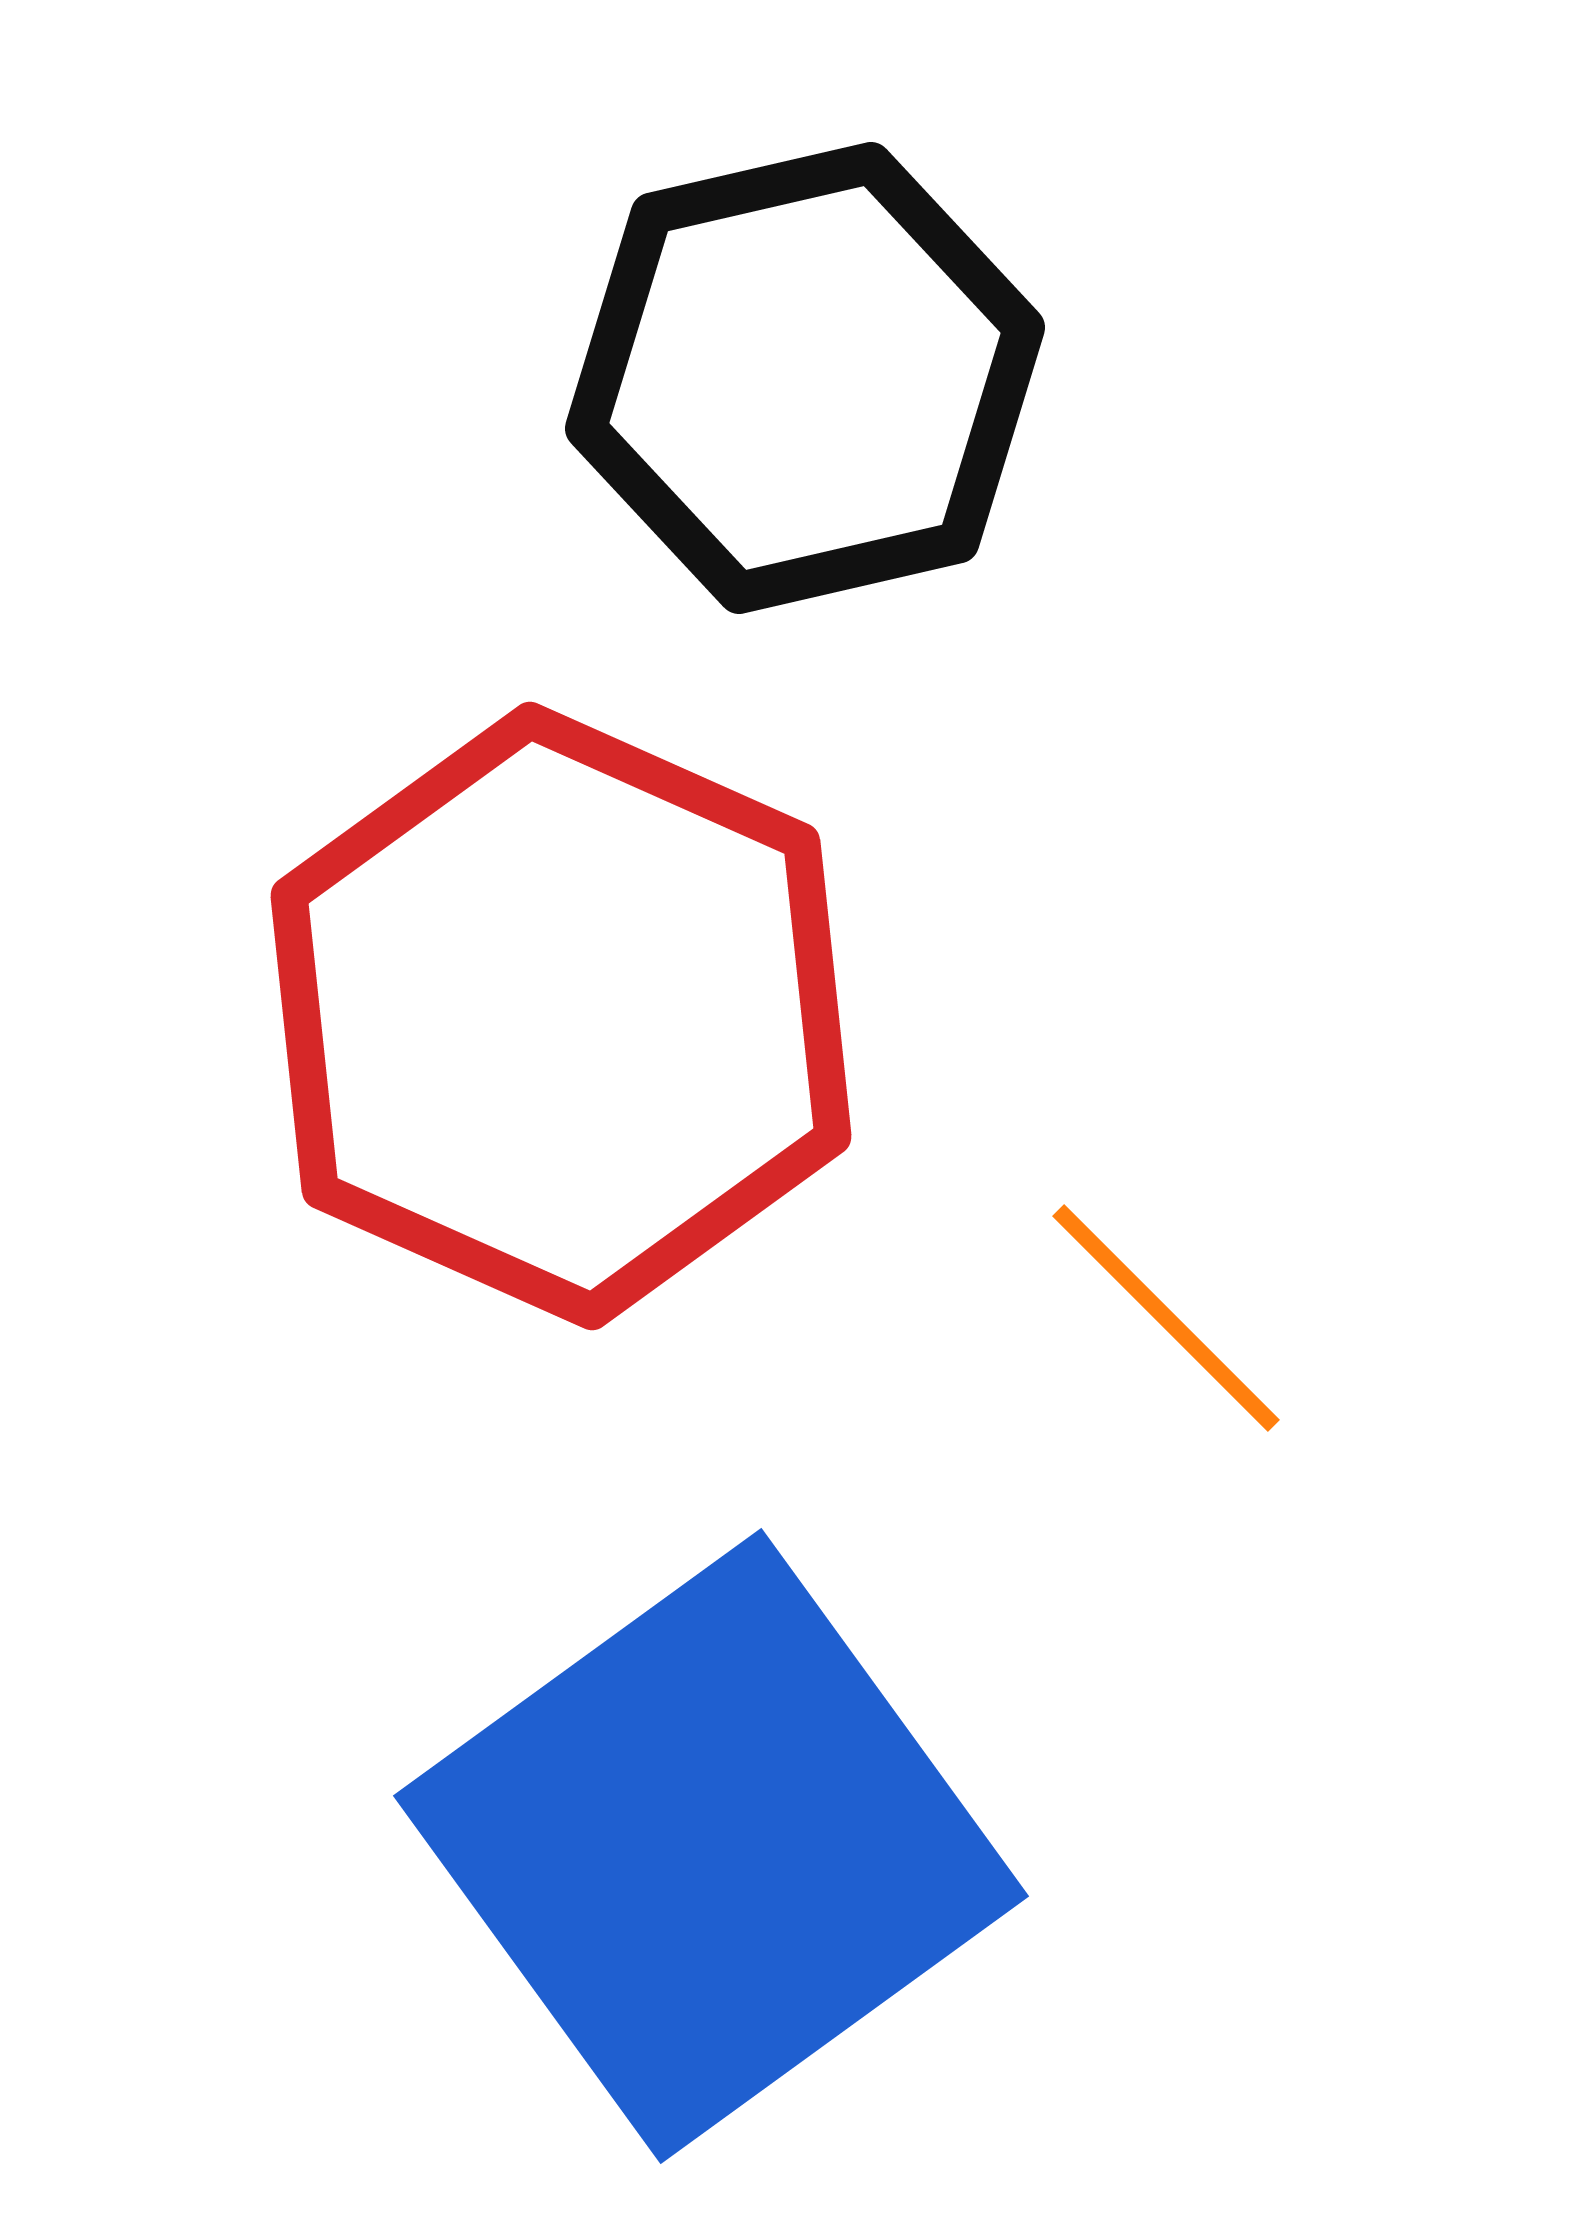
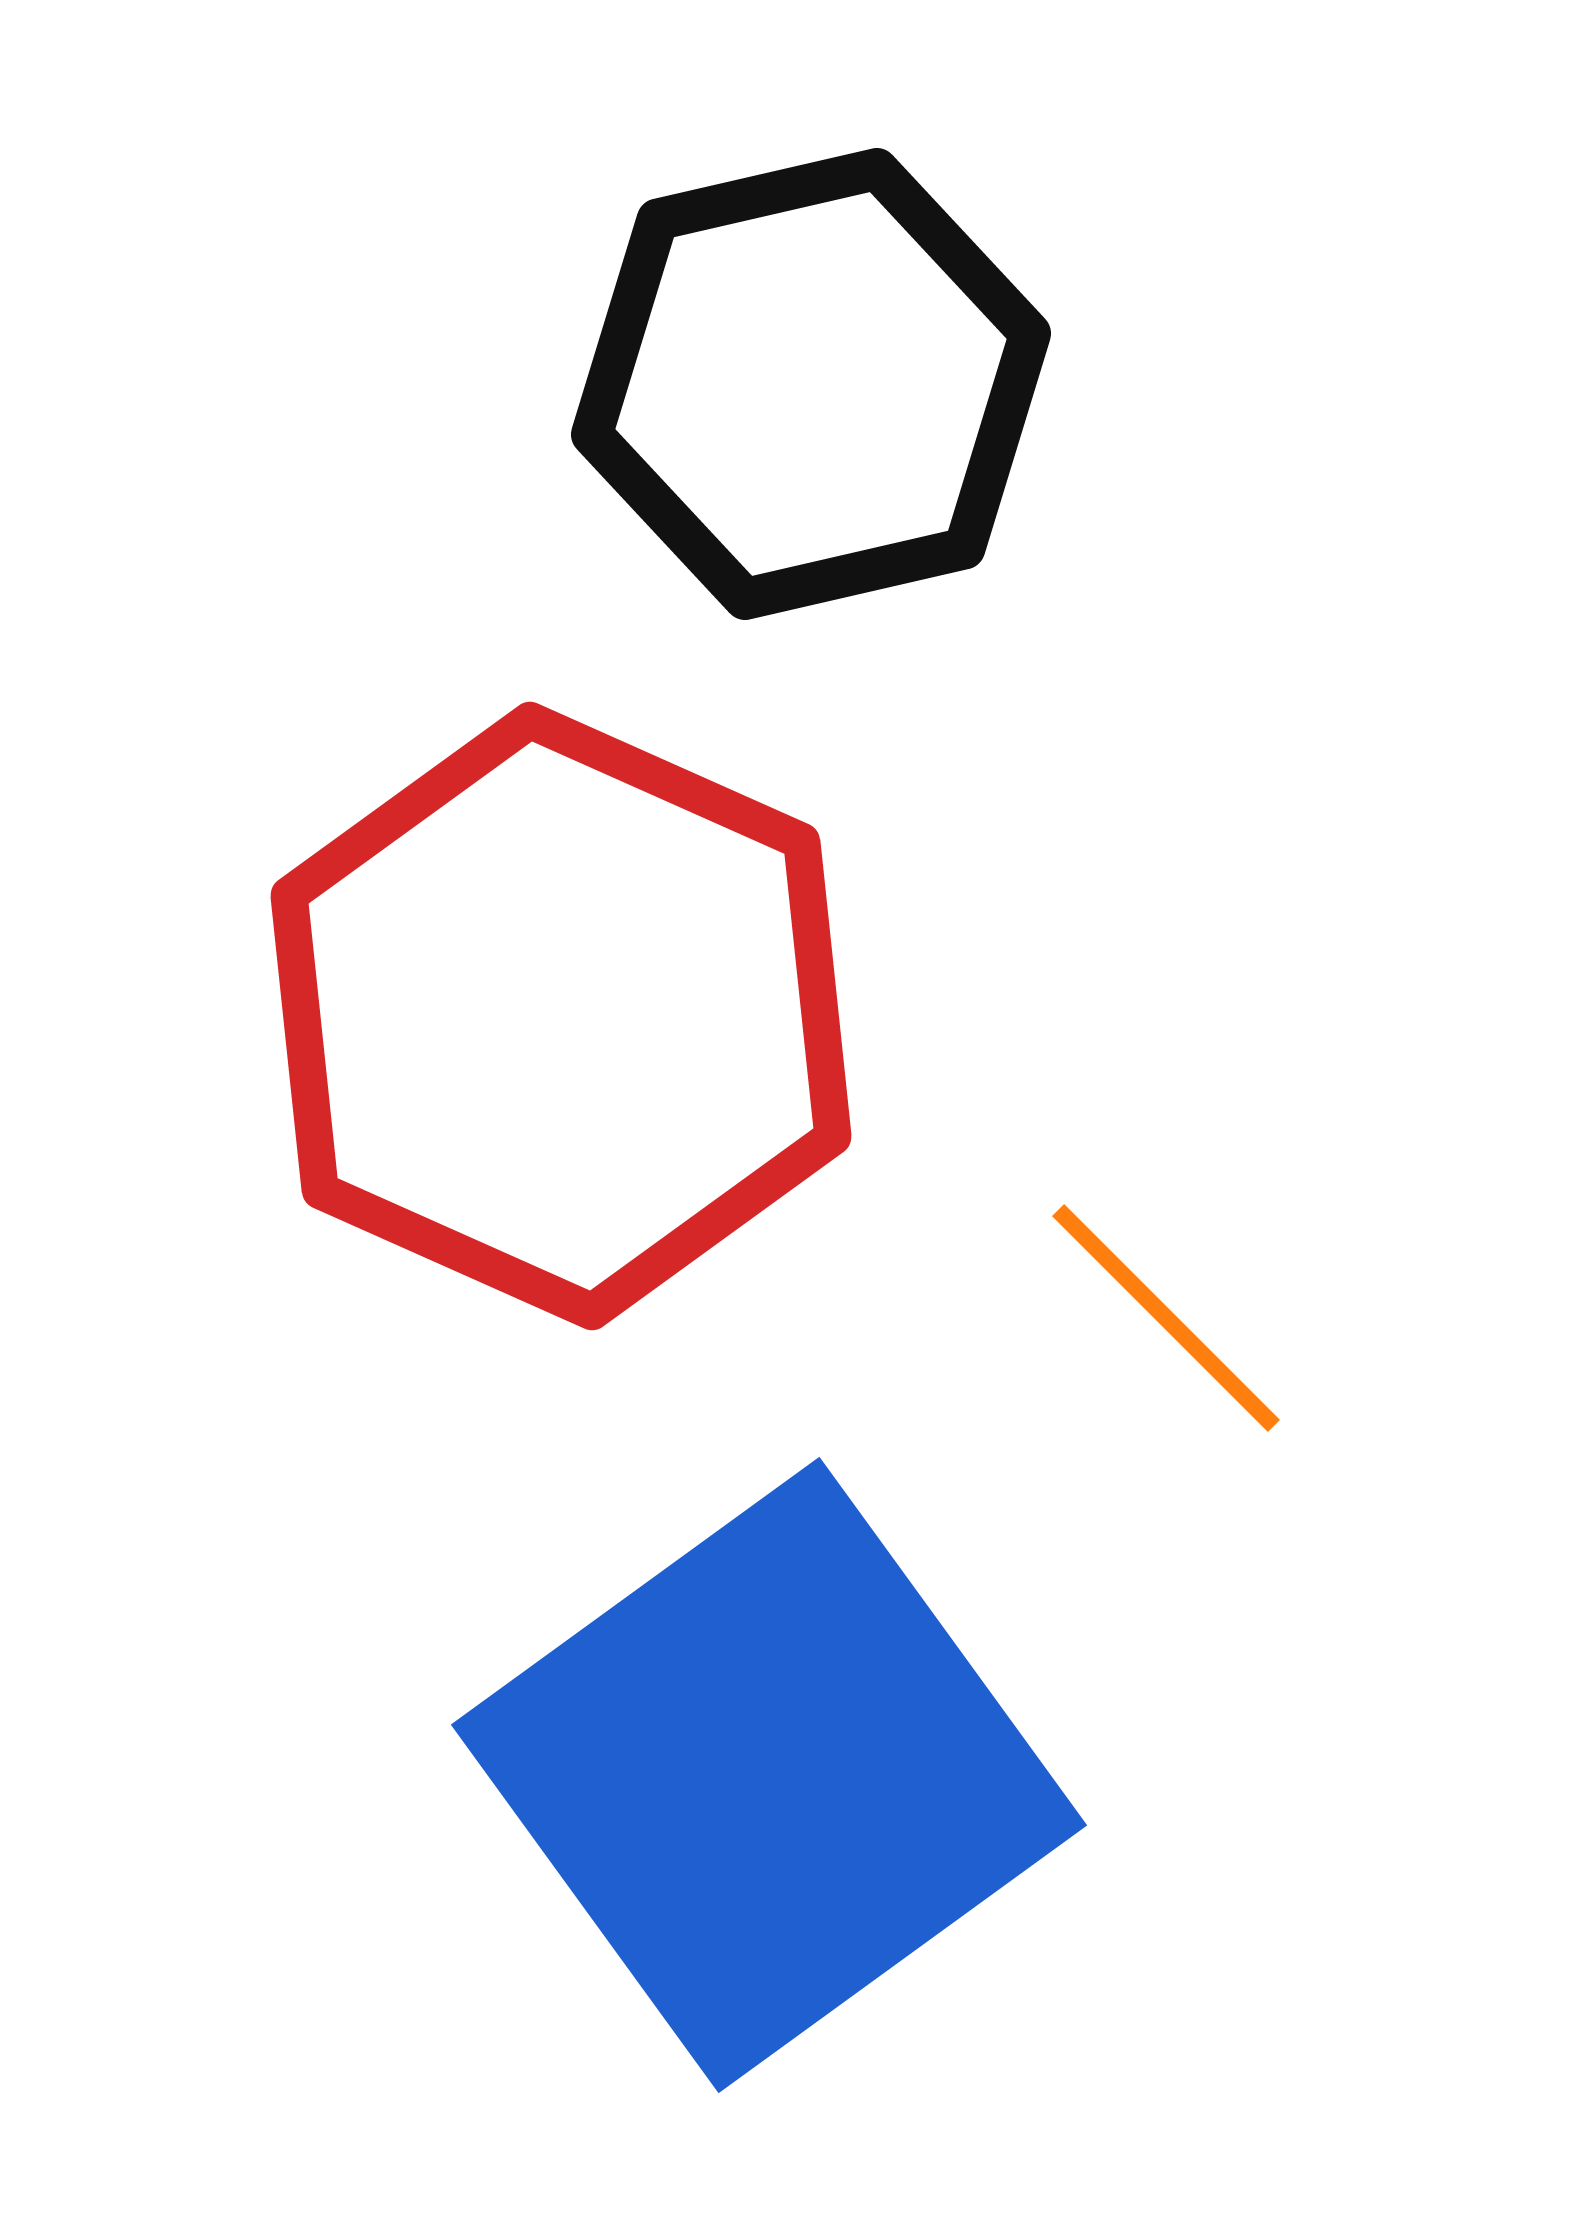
black hexagon: moved 6 px right, 6 px down
blue square: moved 58 px right, 71 px up
